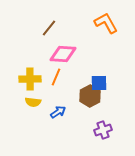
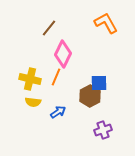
pink diamond: rotated 68 degrees counterclockwise
yellow cross: rotated 15 degrees clockwise
